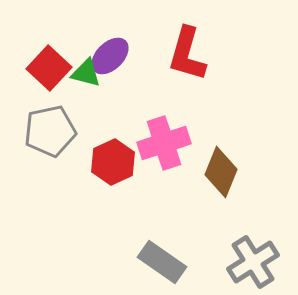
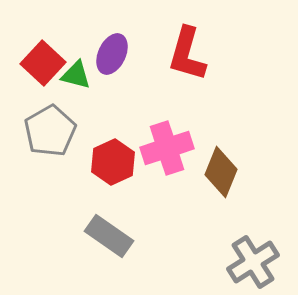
purple ellipse: moved 2 px right, 2 px up; rotated 21 degrees counterclockwise
red square: moved 6 px left, 5 px up
green triangle: moved 10 px left, 2 px down
gray pentagon: rotated 18 degrees counterclockwise
pink cross: moved 3 px right, 5 px down
gray rectangle: moved 53 px left, 26 px up
